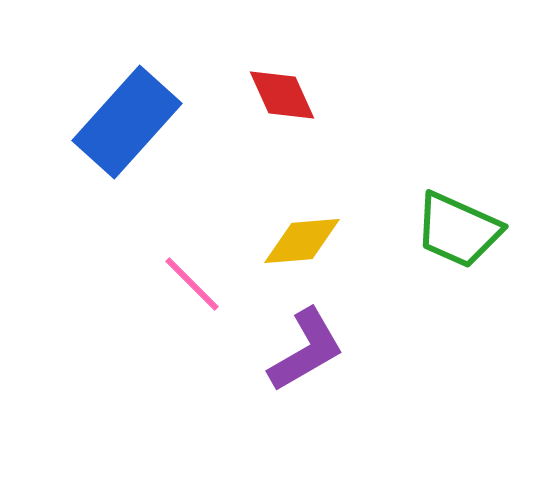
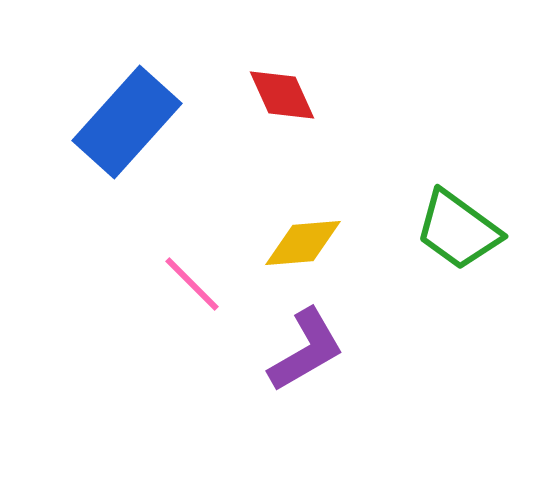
green trapezoid: rotated 12 degrees clockwise
yellow diamond: moved 1 px right, 2 px down
